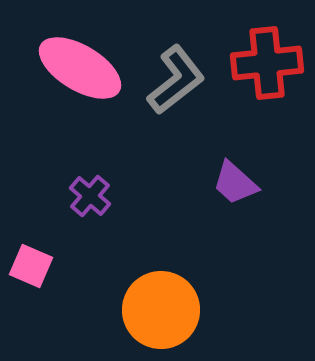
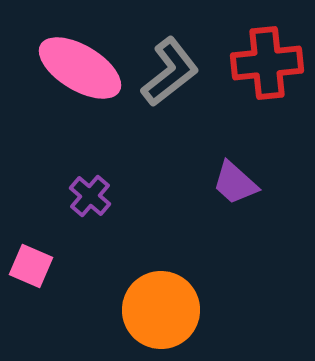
gray L-shape: moved 6 px left, 8 px up
